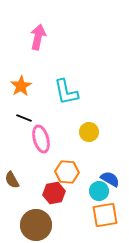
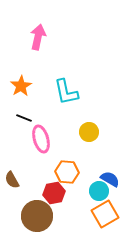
orange square: moved 1 px up; rotated 20 degrees counterclockwise
brown circle: moved 1 px right, 9 px up
